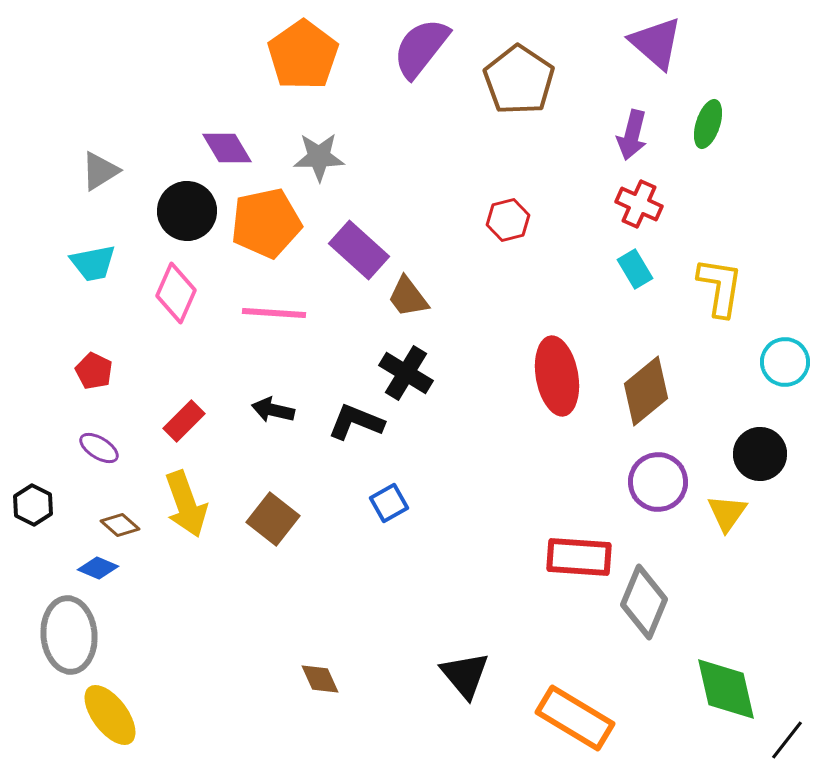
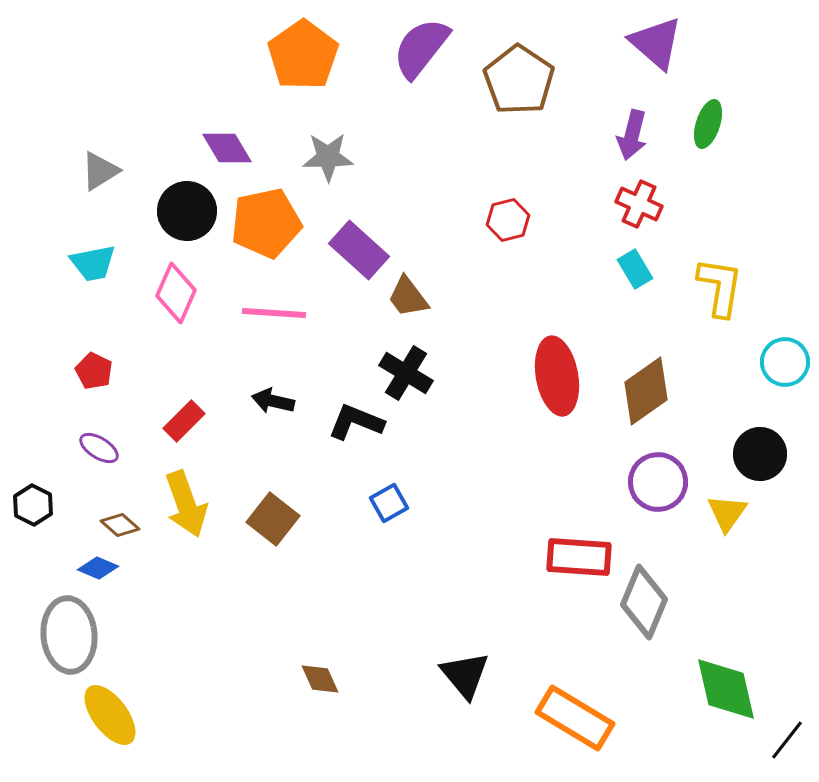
gray star at (319, 157): moved 9 px right
brown diamond at (646, 391): rotated 4 degrees clockwise
black arrow at (273, 410): moved 9 px up
